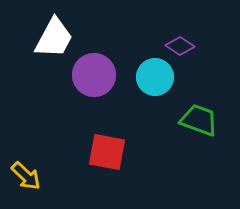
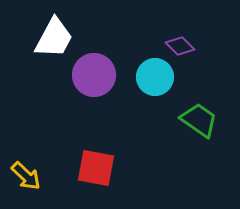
purple diamond: rotated 12 degrees clockwise
green trapezoid: rotated 15 degrees clockwise
red square: moved 11 px left, 16 px down
